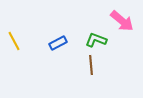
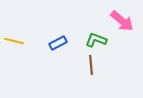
yellow line: rotated 48 degrees counterclockwise
